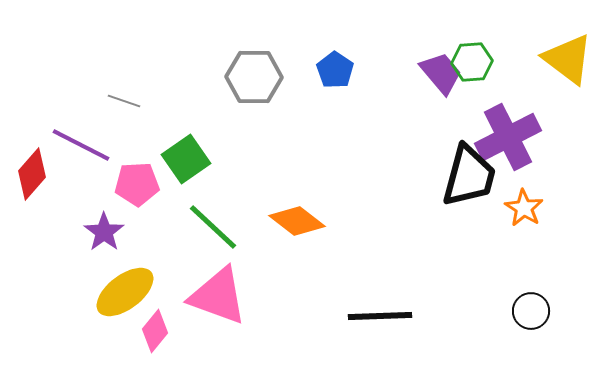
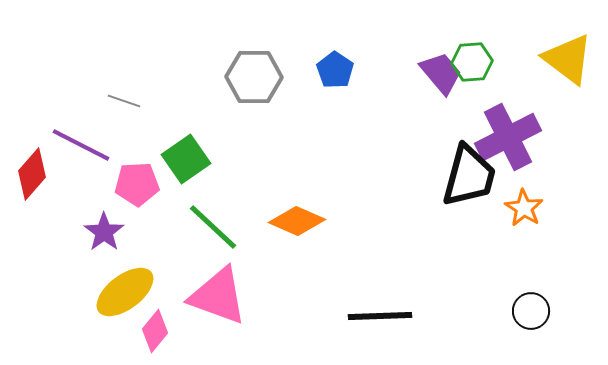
orange diamond: rotated 14 degrees counterclockwise
